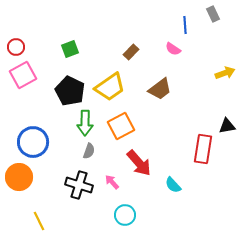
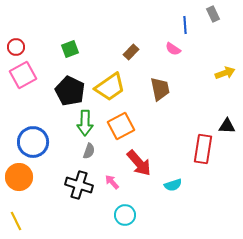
brown trapezoid: rotated 65 degrees counterclockwise
black triangle: rotated 12 degrees clockwise
cyan semicircle: rotated 66 degrees counterclockwise
yellow line: moved 23 px left
